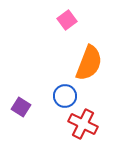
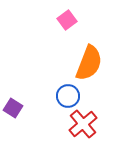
blue circle: moved 3 px right
purple square: moved 8 px left, 1 px down
red cross: rotated 24 degrees clockwise
